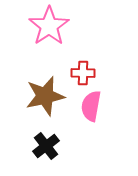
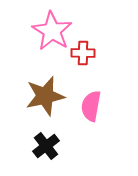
pink star: moved 3 px right, 5 px down; rotated 6 degrees counterclockwise
red cross: moved 20 px up
